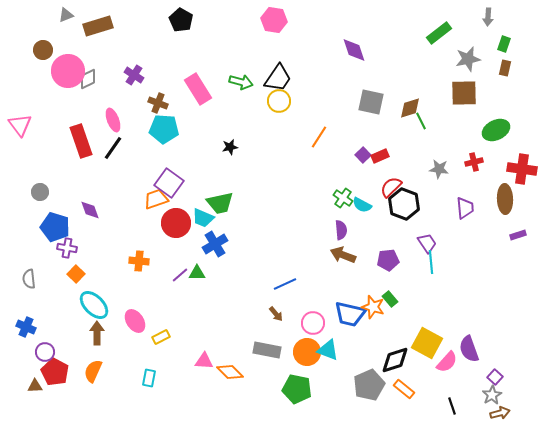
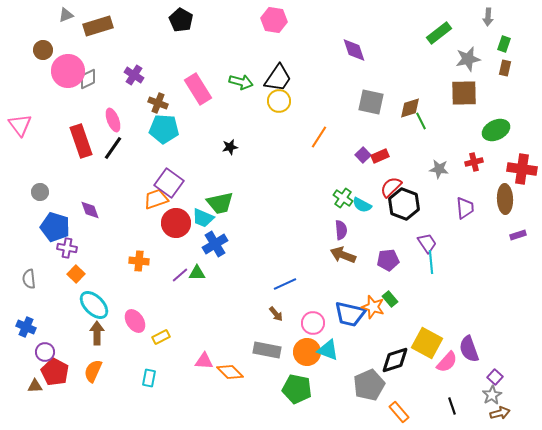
orange rectangle at (404, 389): moved 5 px left, 23 px down; rotated 10 degrees clockwise
